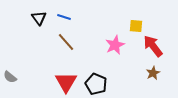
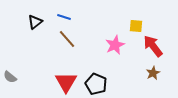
black triangle: moved 4 px left, 4 px down; rotated 28 degrees clockwise
brown line: moved 1 px right, 3 px up
